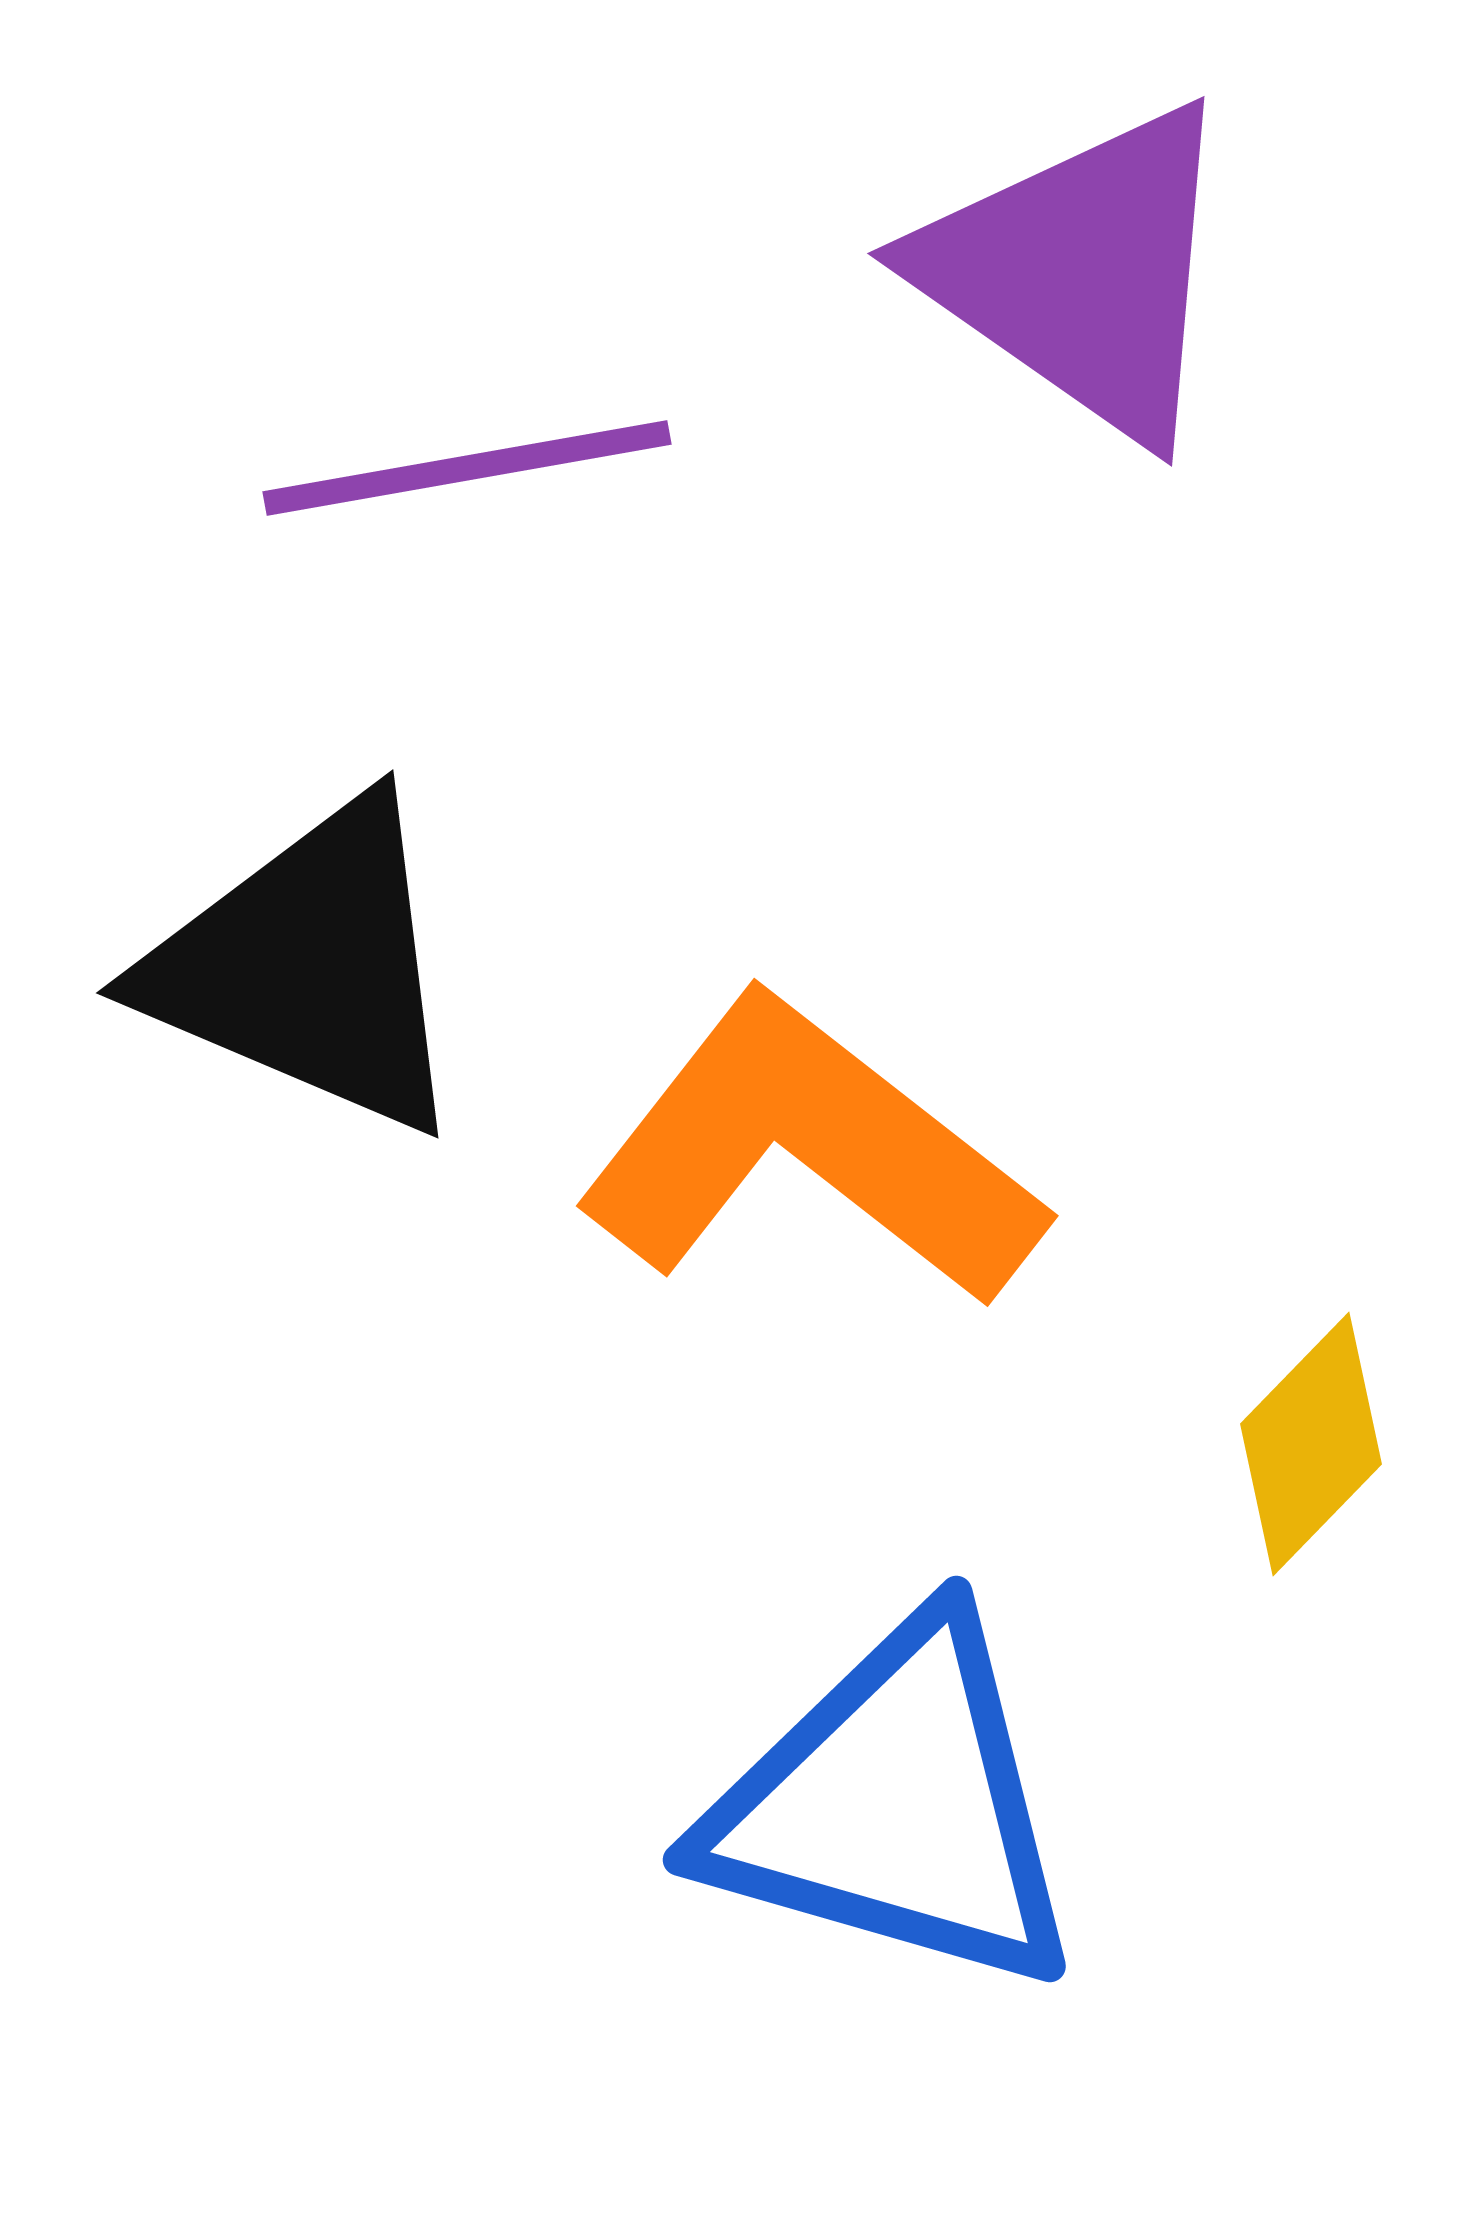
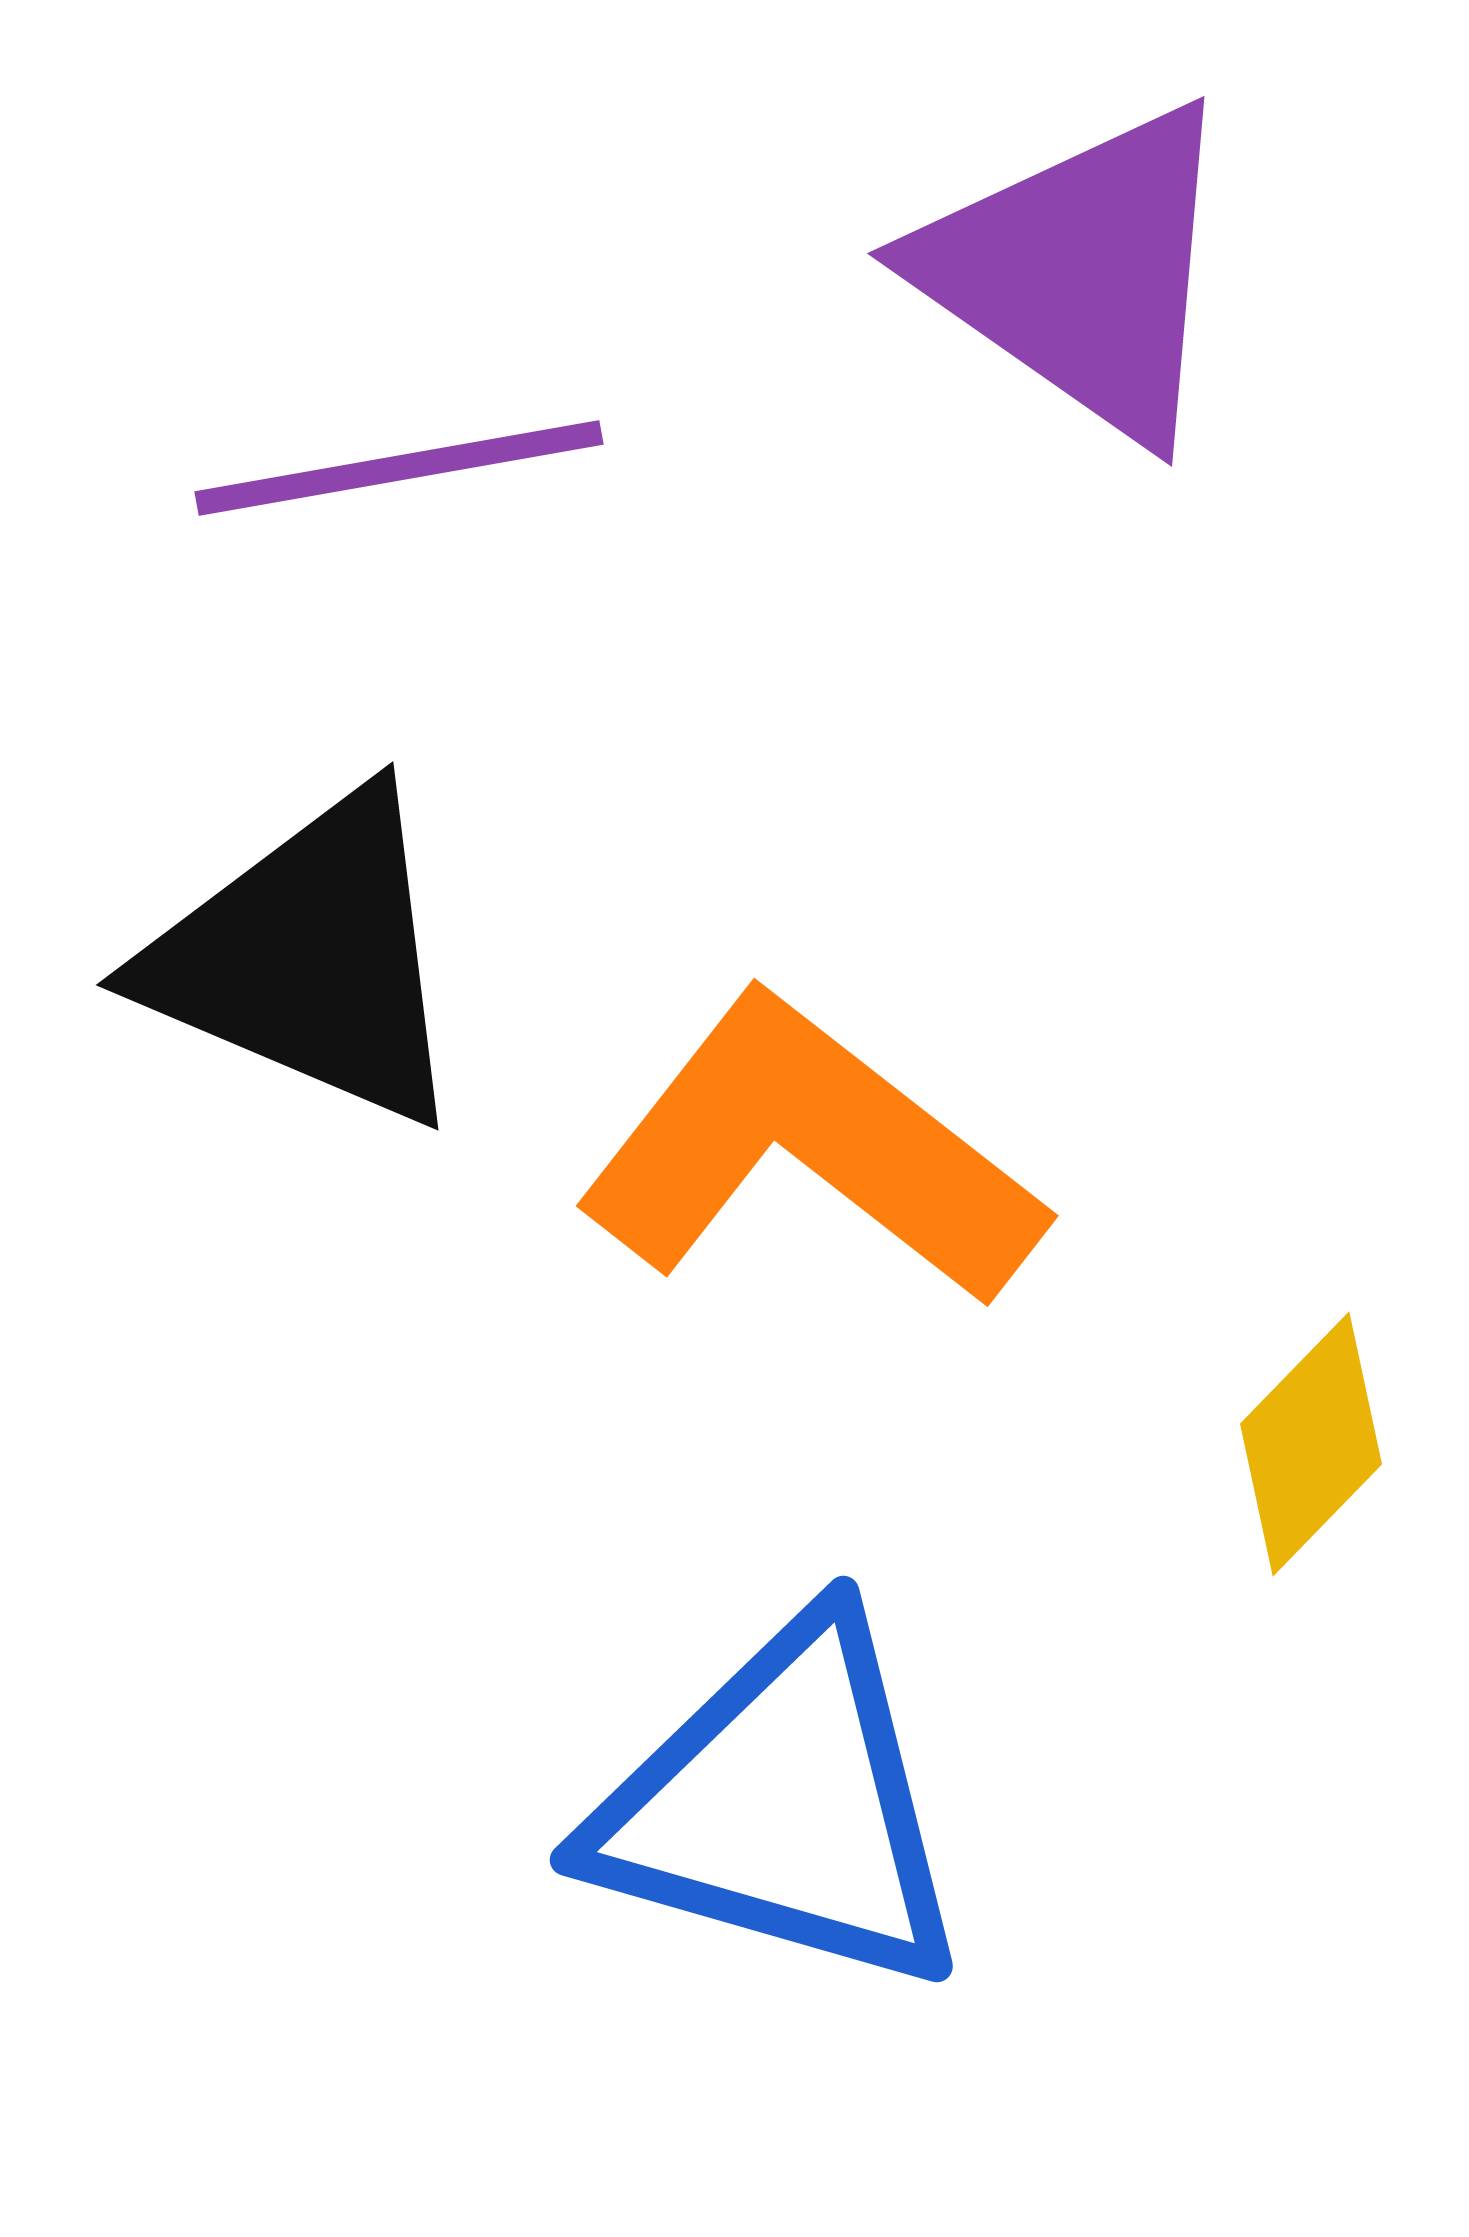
purple line: moved 68 px left
black triangle: moved 8 px up
blue triangle: moved 113 px left
